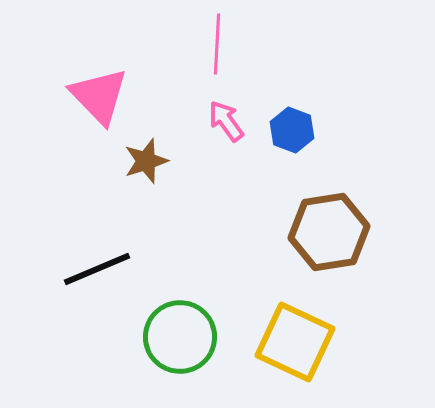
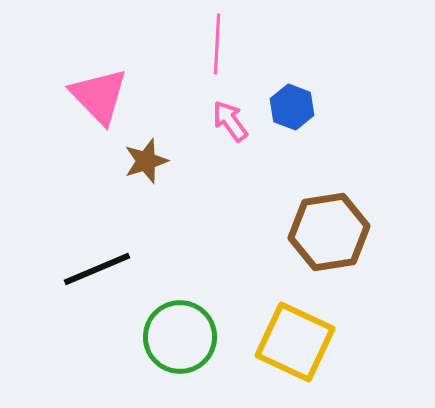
pink arrow: moved 4 px right
blue hexagon: moved 23 px up
